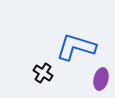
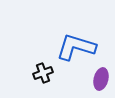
black cross: rotated 36 degrees clockwise
